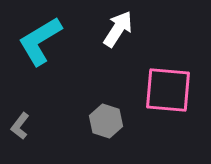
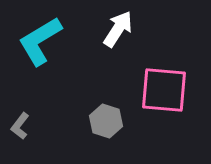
pink square: moved 4 px left
